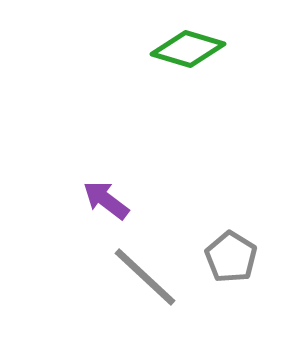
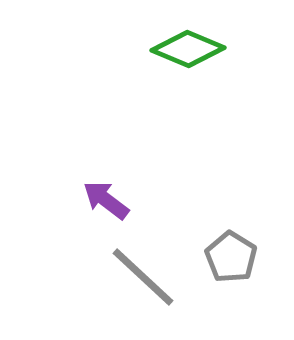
green diamond: rotated 6 degrees clockwise
gray line: moved 2 px left
